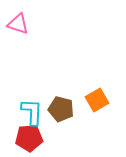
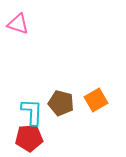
orange square: moved 1 px left
brown pentagon: moved 6 px up
